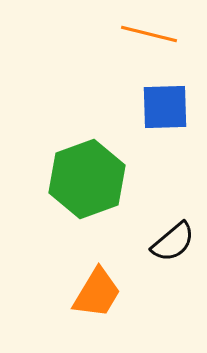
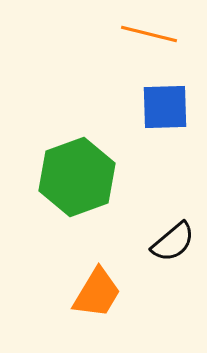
green hexagon: moved 10 px left, 2 px up
